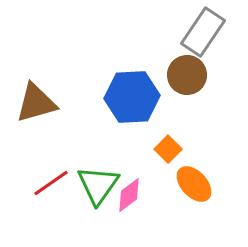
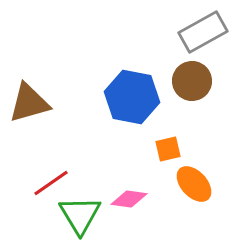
gray rectangle: rotated 27 degrees clockwise
brown circle: moved 5 px right, 6 px down
blue hexagon: rotated 14 degrees clockwise
brown triangle: moved 7 px left
orange square: rotated 32 degrees clockwise
green triangle: moved 18 px left, 30 px down; rotated 6 degrees counterclockwise
pink diamond: moved 4 px down; rotated 45 degrees clockwise
